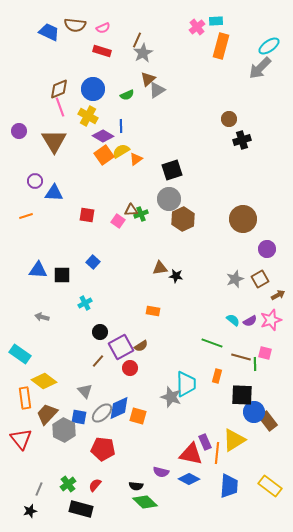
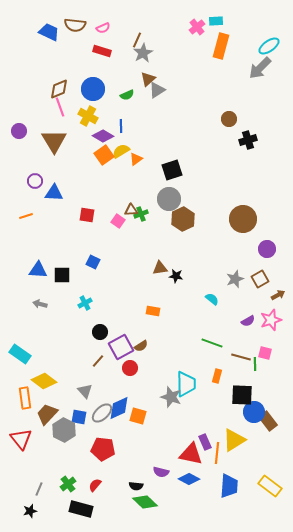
black cross at (242, 140): moved 6 px right
blue square at (93, 262): rotated 16 degrees counterclockwise
gray arrow at (42, 317): moved 2 px left, 13 px up
cyan semicircle at (233, 320): moved 21 px left, 21 px up
purple semicircle at (250, 321): moved 2 px left
